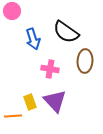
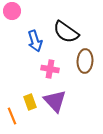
blue arrow: moved 2 px right, 2 px down
orange line: moved 1 px left; rotated 72 degrees clockwise
